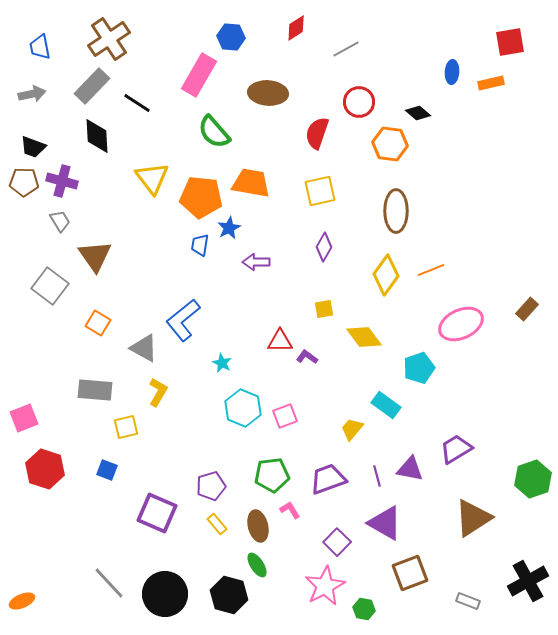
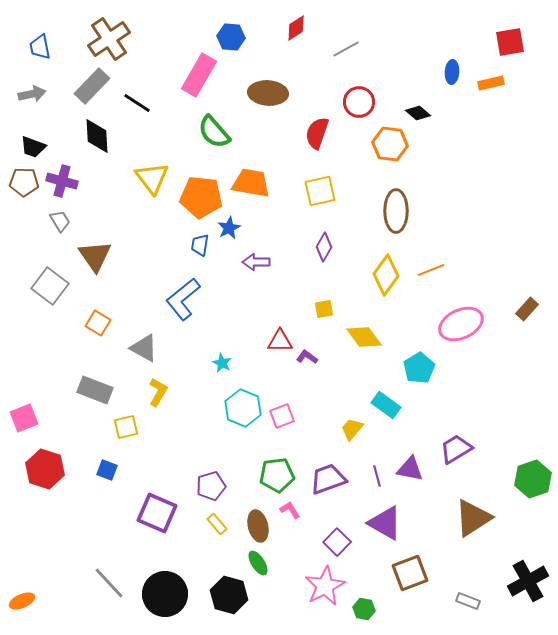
blue L-shape at (183, 320): moved 21 px up
cyan pentagon at (419, 368): rotated 12 degrees counterclockwise
gray rectangle at (95, 390): rotated 16 degrees clockwise
pink square at (285, 416): moved 3 px left
green pentagon at (272, 475): moved 5 px right
green ellipse at (257, 565): moved 1 px right, 2 px up
